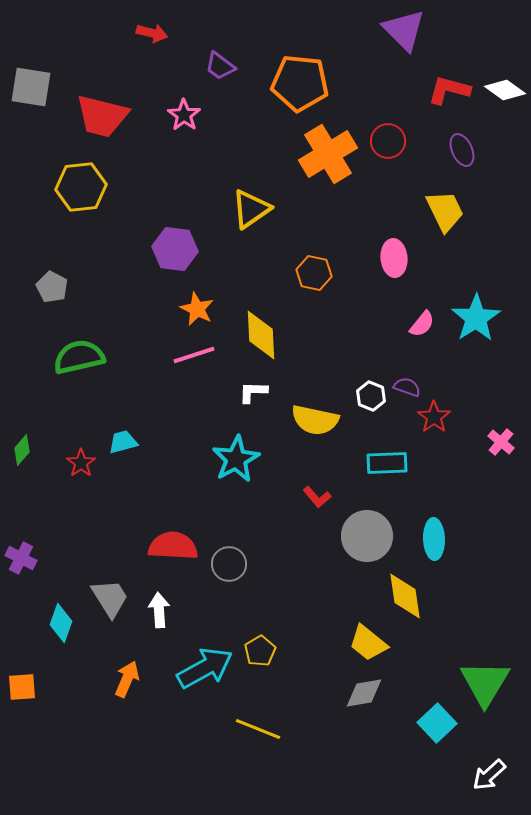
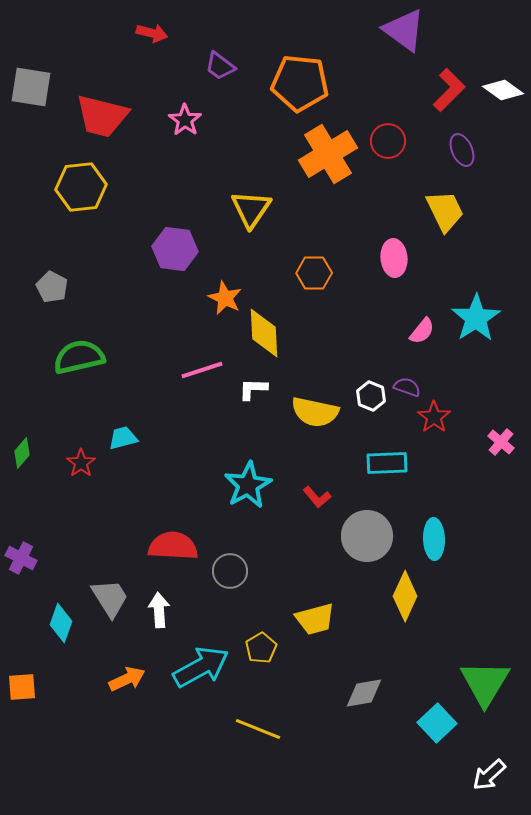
purple triangle at (404, 30): rotated 9 degrees counterclockwise
red L-shape at (449, 90): rotated 120 degrees clockwise
white diamond at (505, 90): moved 2 px left
pink star at (184, 115): moved 1 px right, 5 px down
yellow triangle at (251, 209): rotated 21 degrees counterclockwise
orange hexagon at (314, 273): rotated 12 degrees counterclockwise
orange star at (197, 309): moved 28 px right, 11 px up
pink semicircle at (422, 324): moved 7 px down
yellow diamond at (261, 335): moved 3 px right, 2 px up
pink line at (194, 355): moved 8 px right, 15 px down
white L-shape at (253, 392): moved 3 px up
yellow semicircle at (315, 420): moved 8 px up
cyan trapezoid at (123, 442): moved 4 px up
green diamond at (22, 450): moved 3 px down
cyan star at (236, 459): moved 12 px right, 26 px down
gray circle at (229, 564): moved 1 px right, 7 px down
yellow diamond at (405, 596): rotated 33 degrees clockwise
yellow trapezoid at (368, 643): moved 53 px left, 24 px up; rotated 54 degrees counterclockwise
yellow pentagon at (260, 651): moved 1 px right, 3 px up
cyan arrow at (205, 668): moved 4 px left, 1 px up
orange arrow at (127, 679): rotated 42 degrees clockwise
